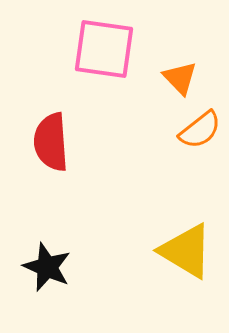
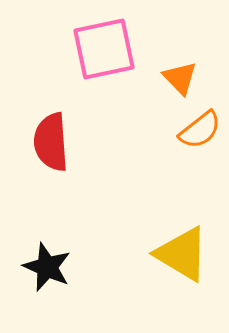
pink square: rotated 20 degrees counterclockwise
yellow triangle: moved 4 px left, 3 px down
